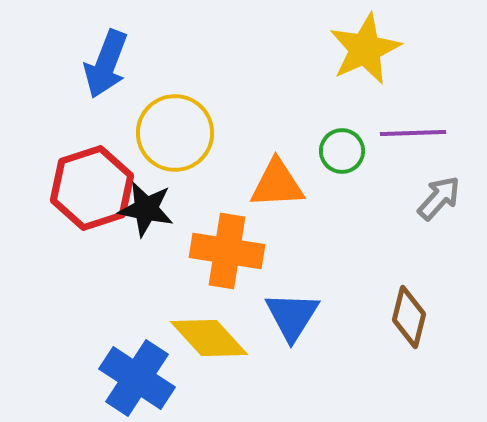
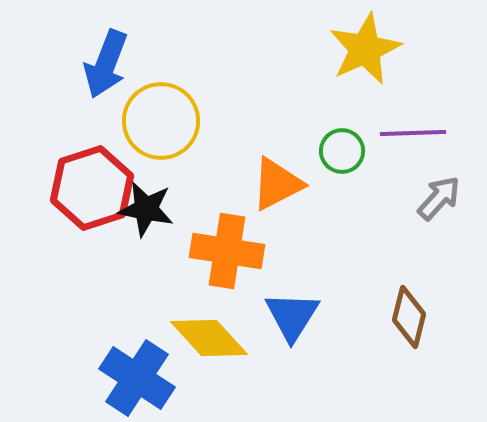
yellow circle: moved 14 px left, 12 px up
orange triangle: rotated 24 degrees counterclockwise
